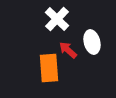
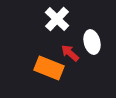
red arrow: moved 2 px right, 3 px down
orange rectangle: rotated 64 degrees counterclockwise
